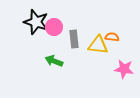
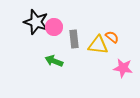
orange semicircle: rotated 32 degrees clockwise
pink star: moved 1 px left, 1 px up
